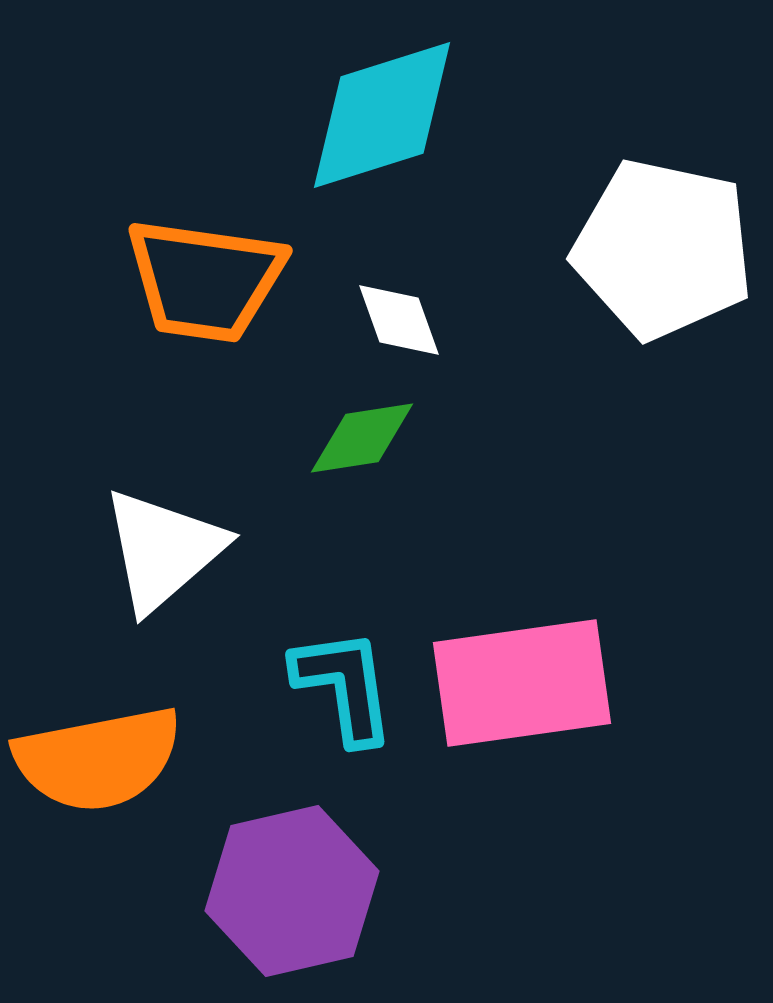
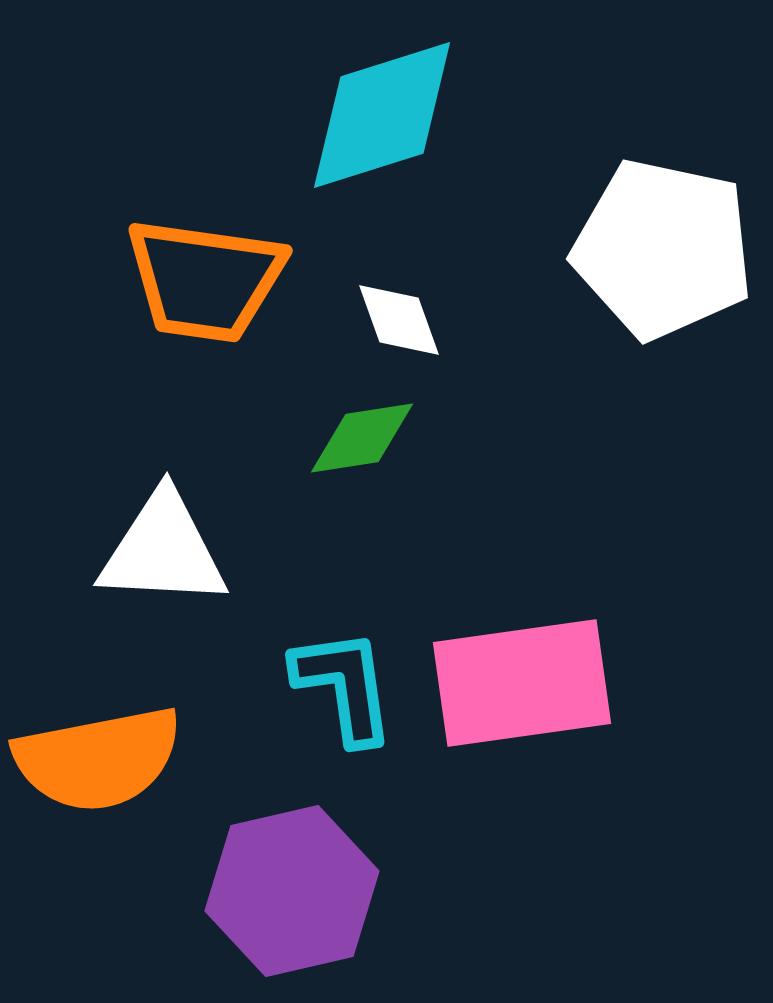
white triangle: rotated 44 degrees clockwise
